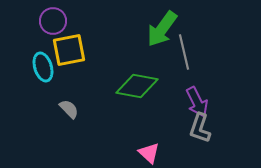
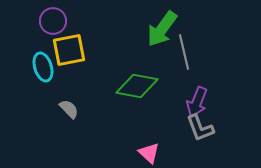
purple arrow: rotated 48 degrees clockwise
gray L-shape: rotated 40 degrees counterclockwise
